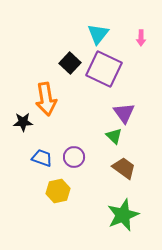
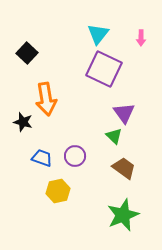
black square: moved 43 px left, 10 px up
black star: rotated 18 degrees clockwise
purple circle: moved 1 px right, 1 px up
